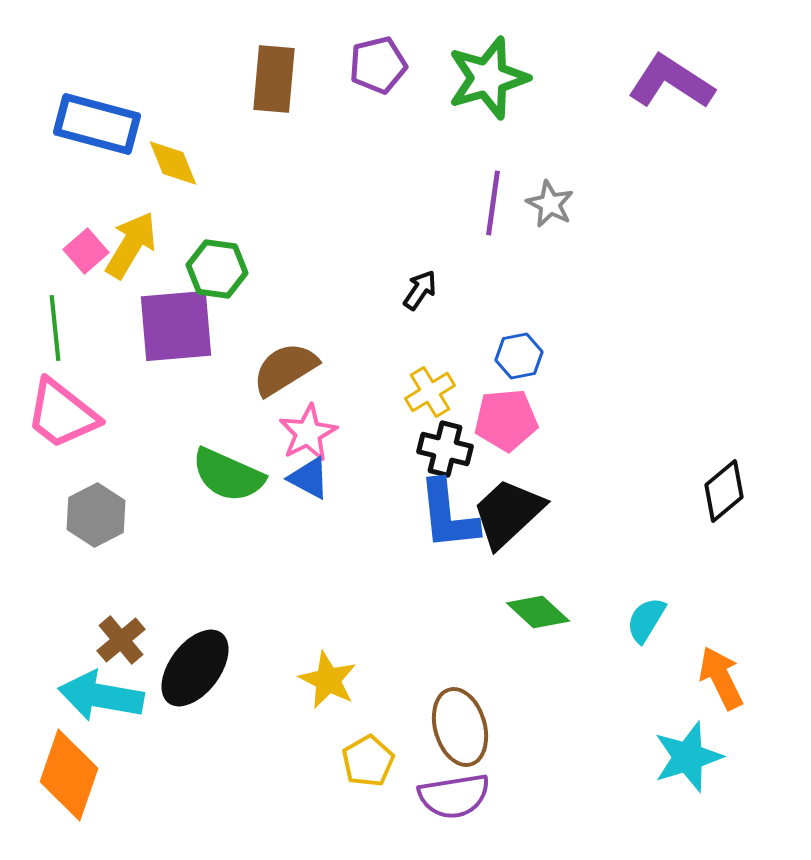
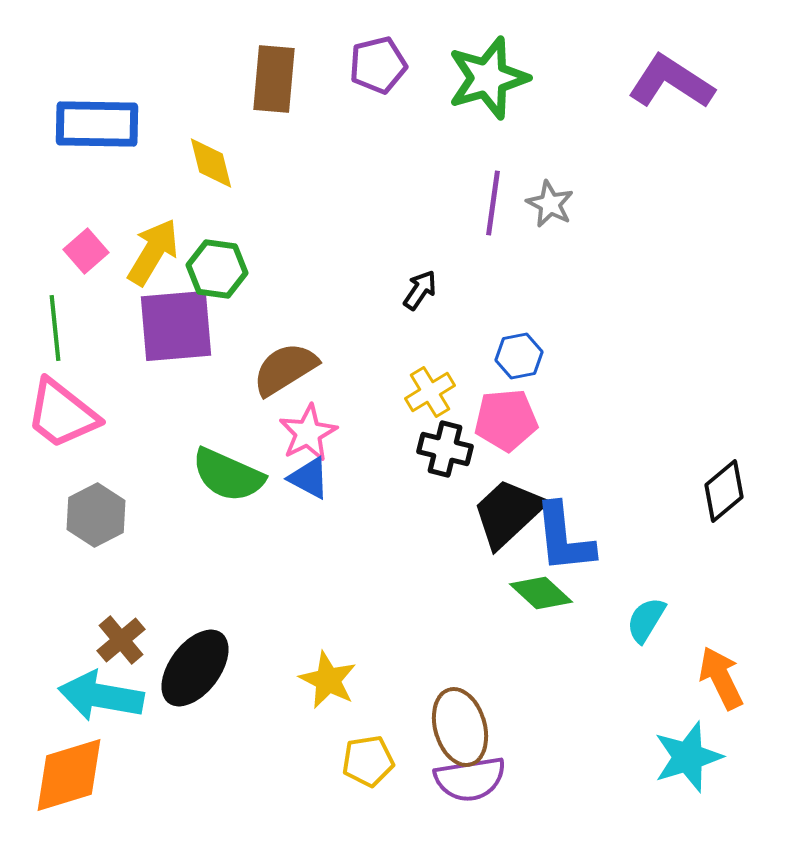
blue rectangle: rotated 14 degrees counterclockwise
yellow diamond: moved 38 px right; rotated 8 degrees clockwise
yellow arrow: moved 22 px right, 7 px down
blue L-shape: moved 116 px right, 23 px down
green diamond: moved 3 px right, 19 px up
yellow pentagon: rotated 21 degrees clockwise
orange diamond: rotated 54 degrees clockwise
purple semicircle: moved 16 px right, 17 px up
